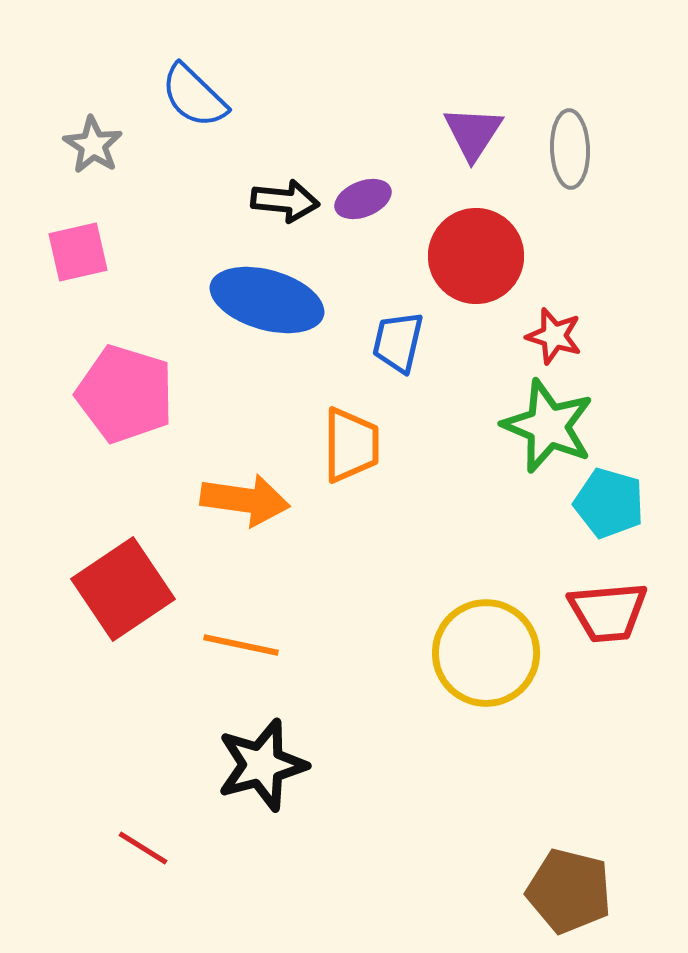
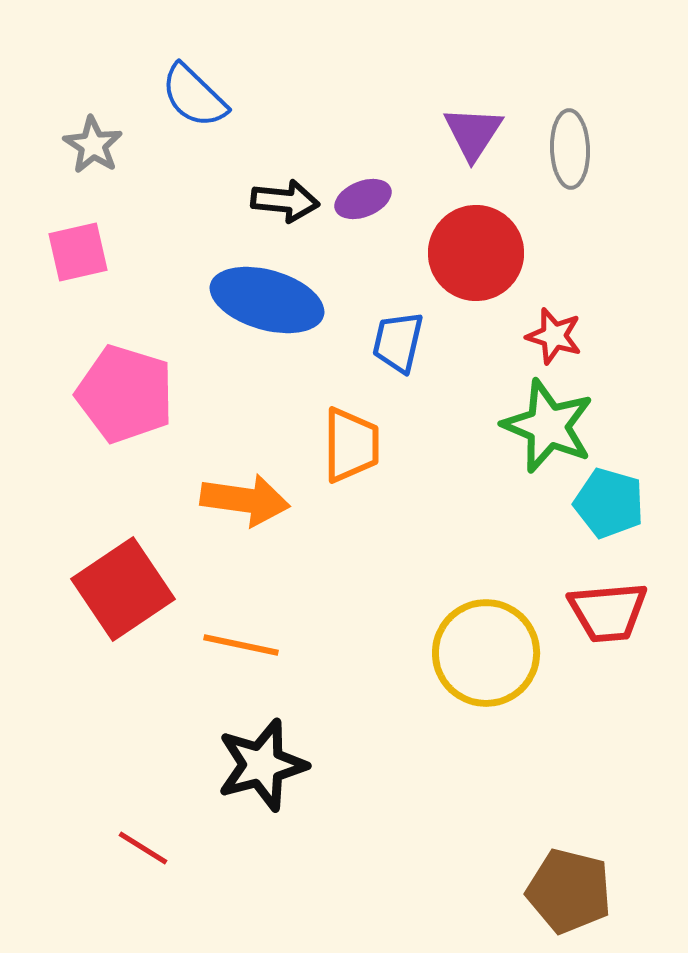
red circle: moved 3 px up
